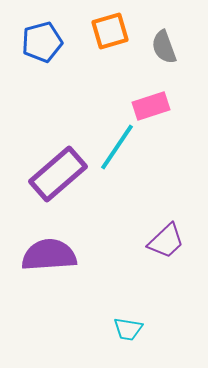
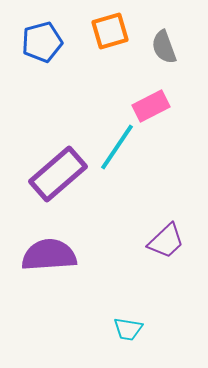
pink rectangle: rotated 9 degrees counterclockwise
